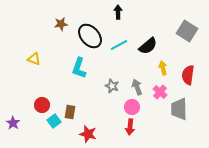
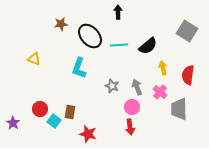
cyan line: rotated 24 degrees clockwise
red circle: moved 2 px left, 4 px down
cyan square: rotated 16 degrees counterclockwise
red arrow: rotated 14 degrees counterclockwise
